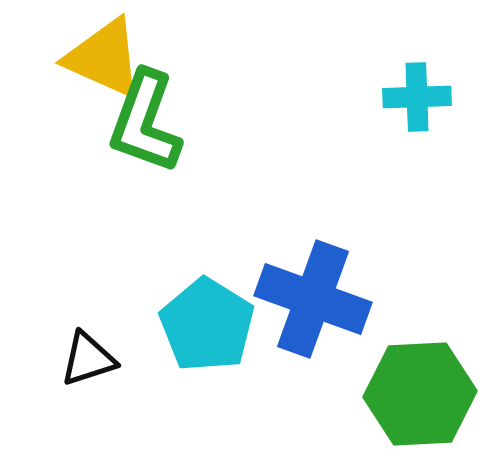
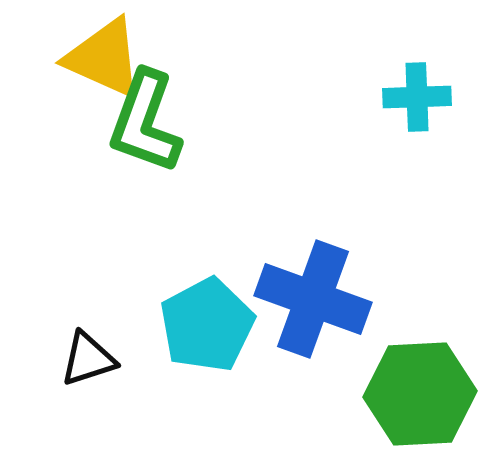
cyan pentagon: rotated 12 degrees clockwise
